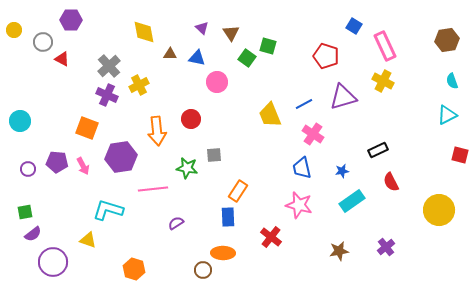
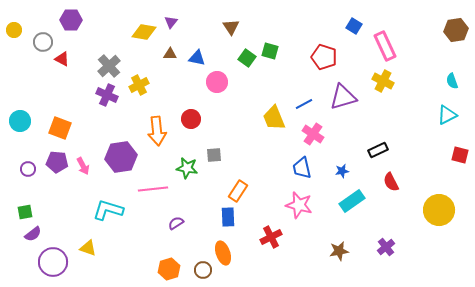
purple triangle at (202, 28): moved 31 px left, 6 px up; rotated 24 degrees clockwise
yellow diamond at (144, 32): rotated 70 degrees counterclockwise
brown triangle at (231, 33): moved 6 px up
brown hexagon at (447, 40): moved 9 px right, 10 px up
green square at (268, 46): moved 2 px right, 5 px down
red pentagon at (326, 56): moved 2 px left, 1 px down
yellow trapezoid at (270, 115): moved 4 px right, 3 px down
orange square at (87, 128): moved 27 px left
red cross at (271, 237): rotated 25 degrees clockwise
yellow triangle at (88, 240): moved 8 px down
orange ellipse at (223, 253): rotated 70 degrees clockwise
orange hexagon at (134, 269): moved 35 px right; rotated 25 degrees clockwise
